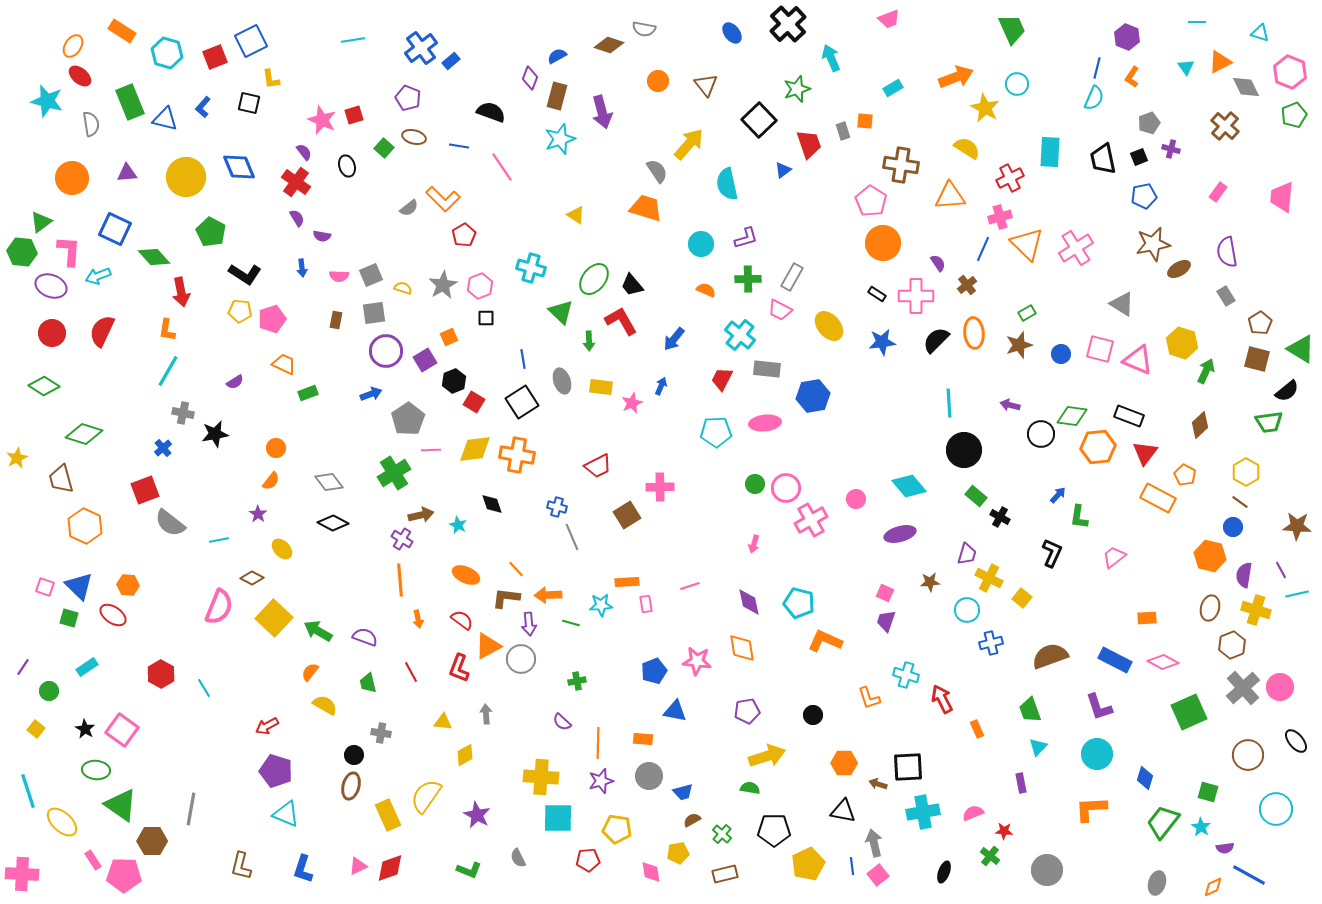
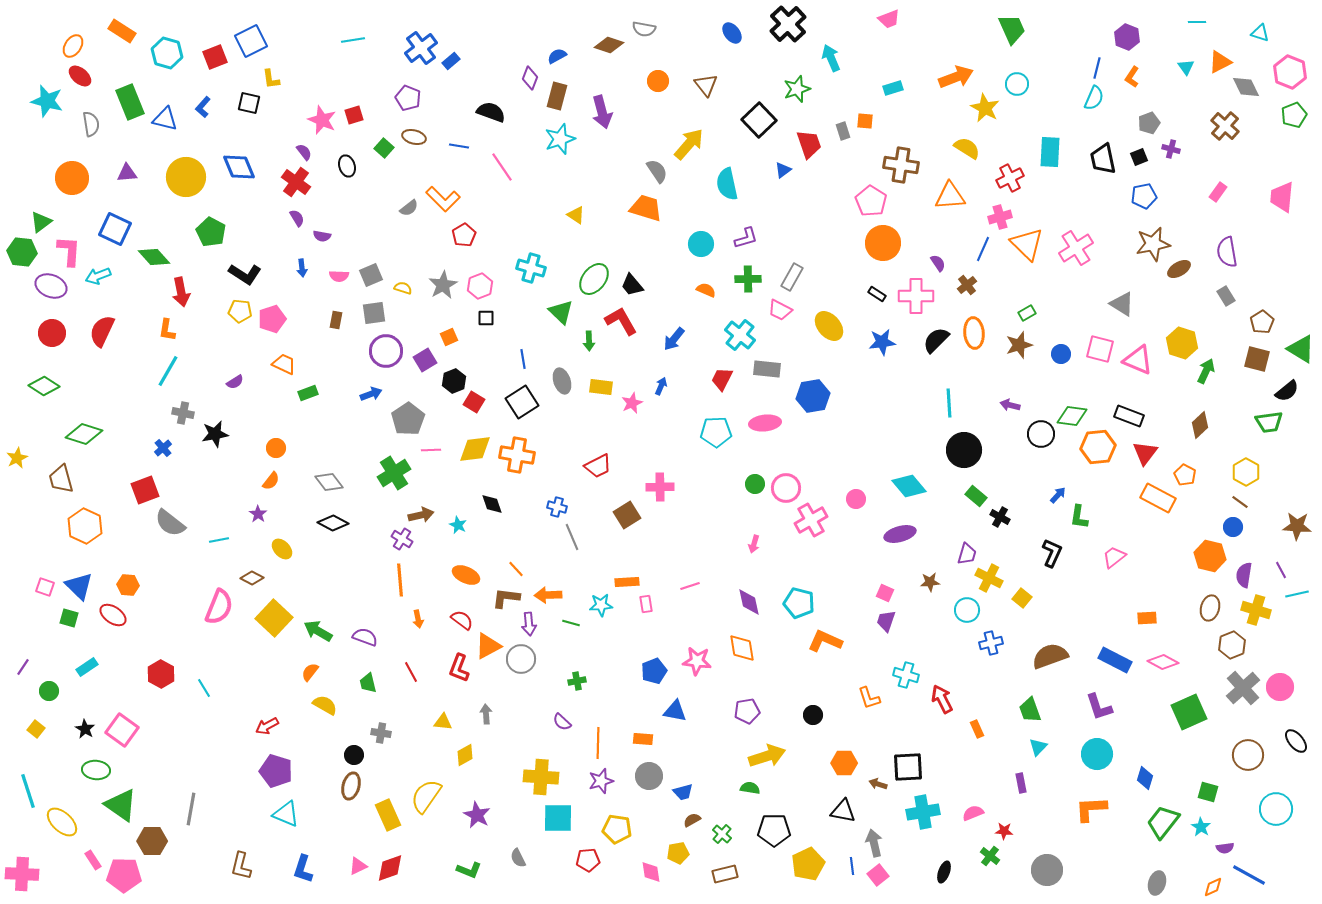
cyan rectangle at (893, 88): rotated 12 degrees clockwise
brown pentagon at (1260, 323): moved 2 px right, 1 px up
